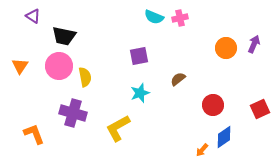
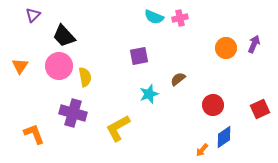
purple triangle: moved 1 px up; rotated 42 degrees clockwise
black trapezoid: rotated 35 degrees clockwise
cyan star: moved 9 px right, 1 px down
